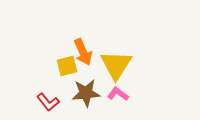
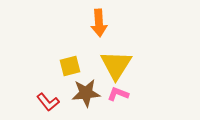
orange arrow: moved 16 px right, 29 px up; rotated 20 degrees clockwise
yellow square: moved 3 px right
pink L-shape: rotated 15 degrees counterclockwise
